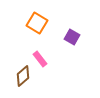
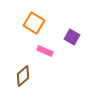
orange square: moved 3 px left
pink rectangle: moved 5 px right, 8 px up; rotated 28 degrees counterclockwise
